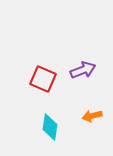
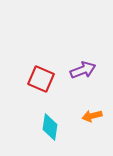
red square: moved 2 px left
